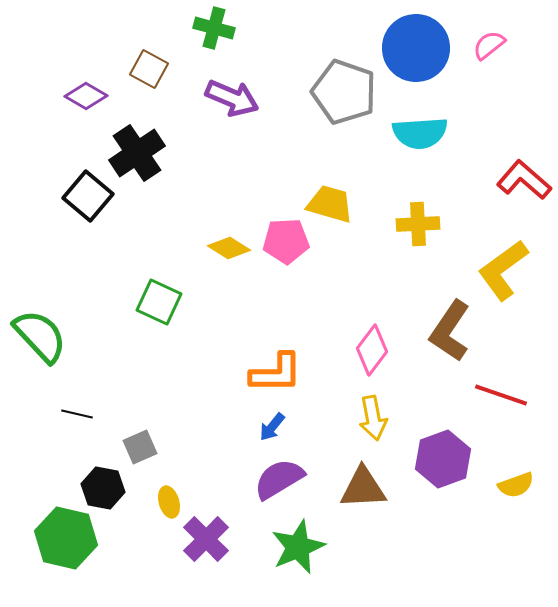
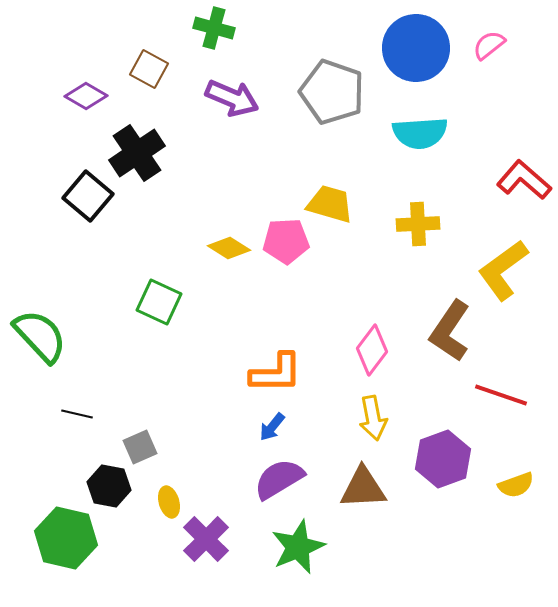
gray pentagon: moved 12 px left
black hexagon: moved 6 px right, 2 px up
